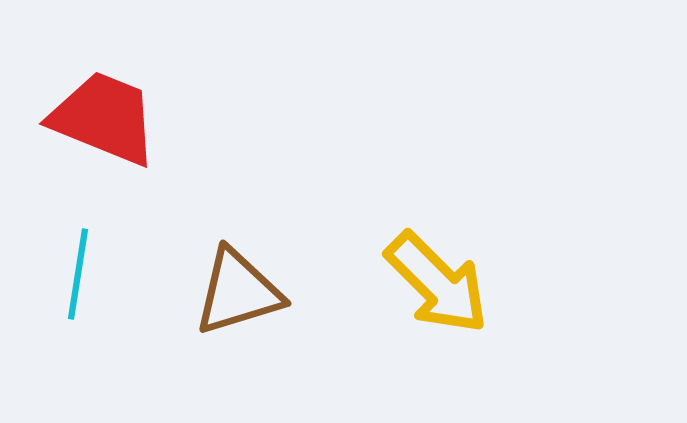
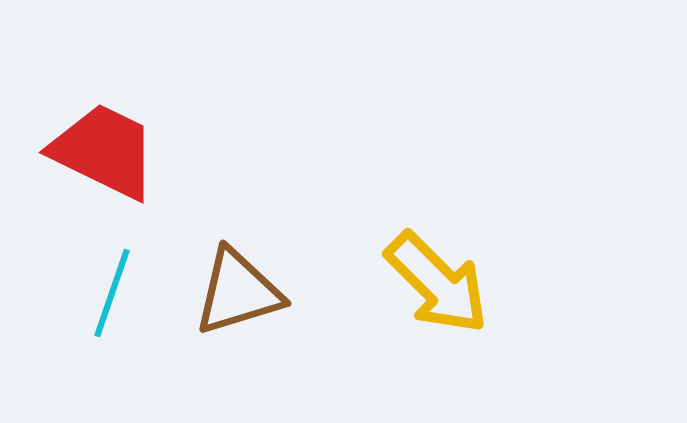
red trapezoid: moved 33 px down; rotated 4 degrees clockwise
cyan line: moved 34 px right, 19 px down; rotated 10 degrees clockwise
